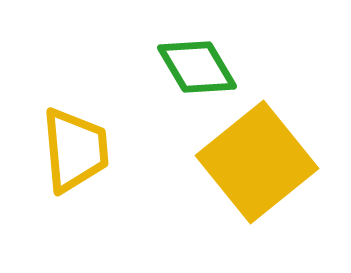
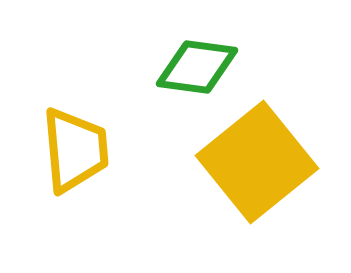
green diamond: rotated 52 degrees counterclockwise
